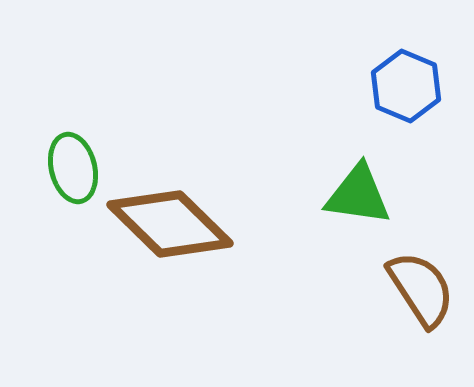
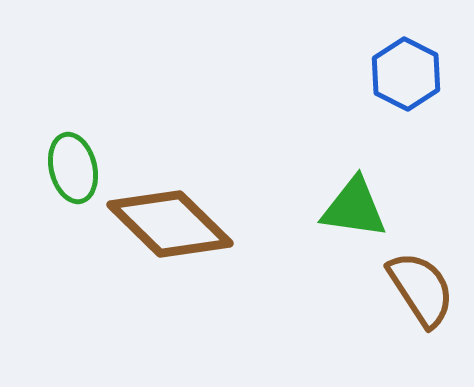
blue hexagon: moved 12 px up; rotated 4 degrees clockwise
green triangle: moved 4 px left, 13 px down
